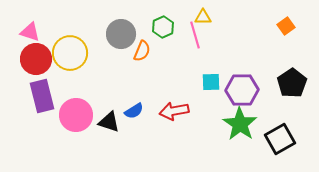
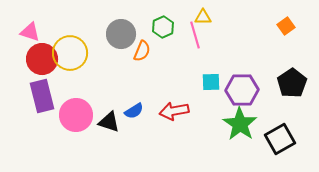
red circle: moved 6 px right
